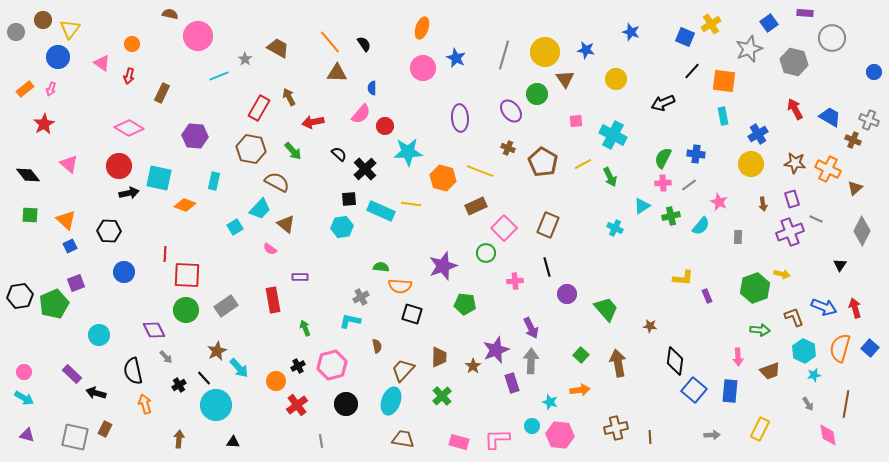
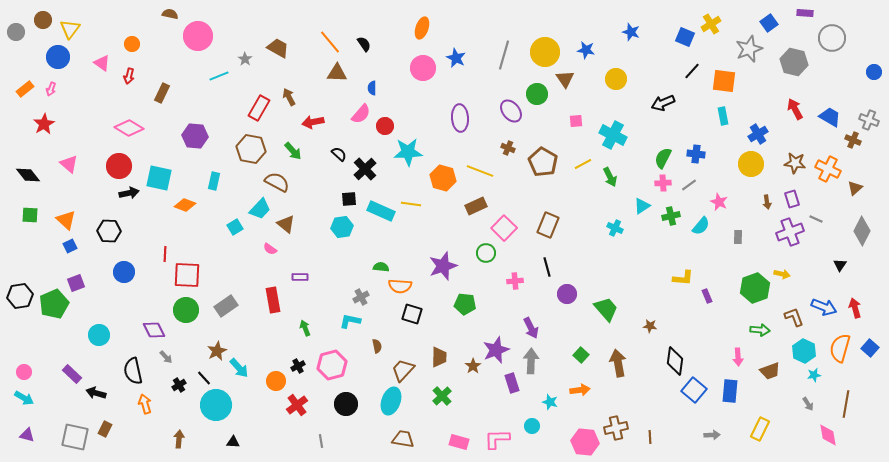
brown arrow at (763, 204): moved 4 px right, 2 px up
pink hexagon at (560, 435): moved 25 px right, 7 px down
